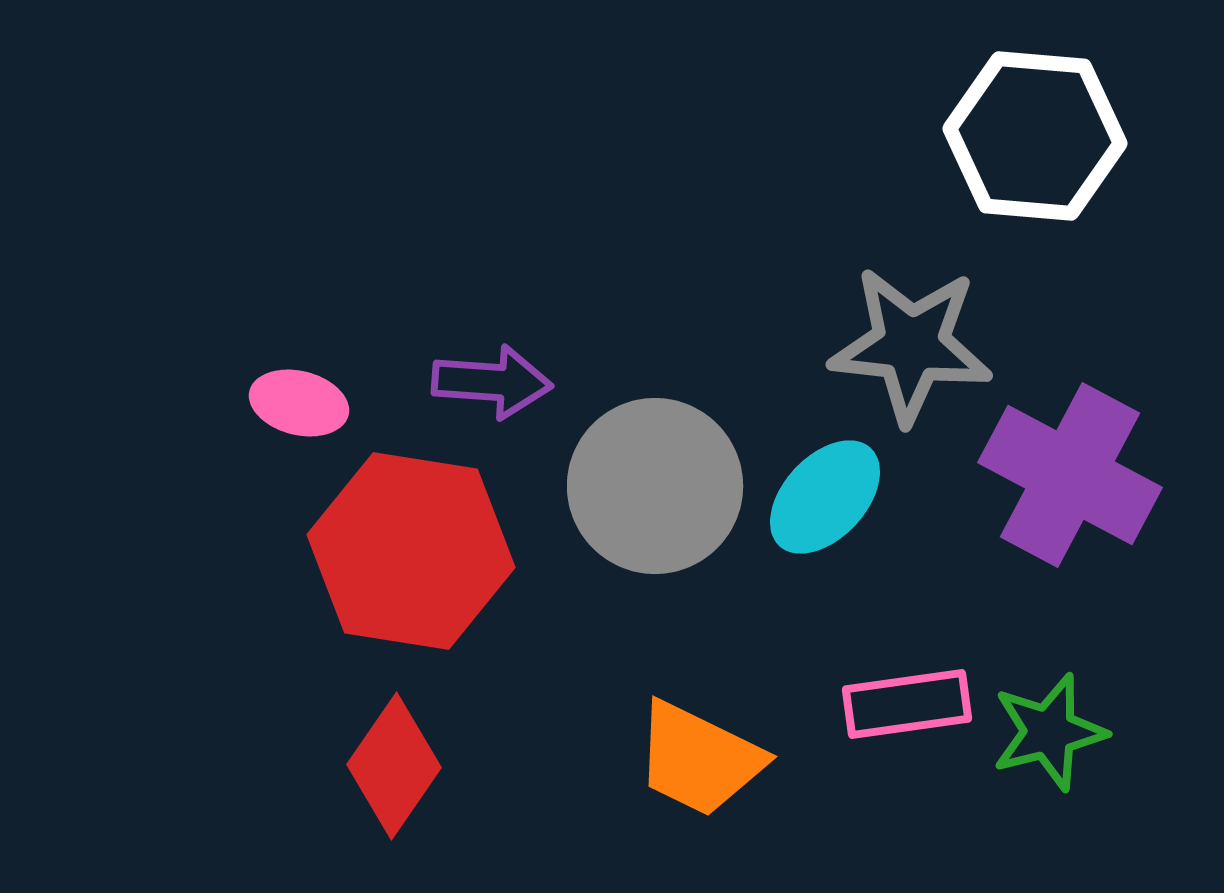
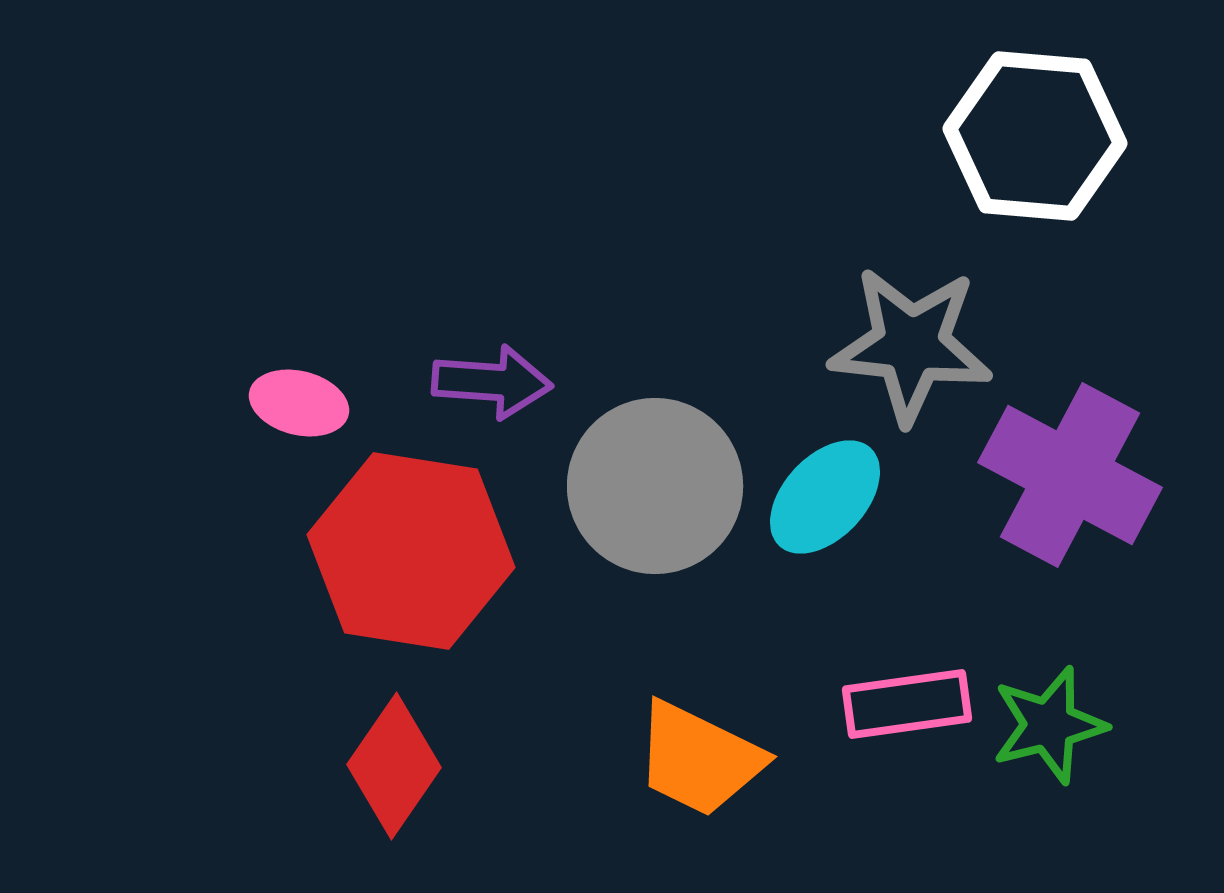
green star: moved 7 px up
